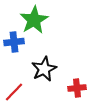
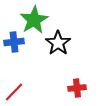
black star: moved 14 px right, 26 px up; rotated 10 degrees counterclockwise
